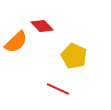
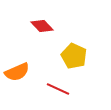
orange semicircle: moved 1 px right, 30 px down; rotated 20 degrees clockwise
